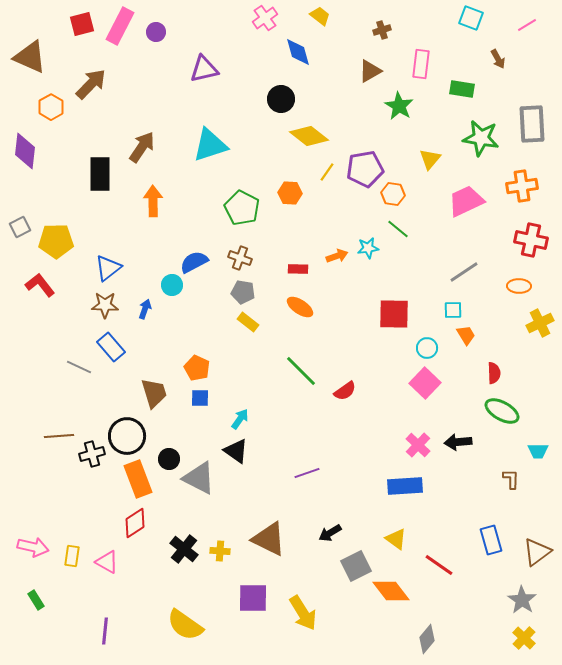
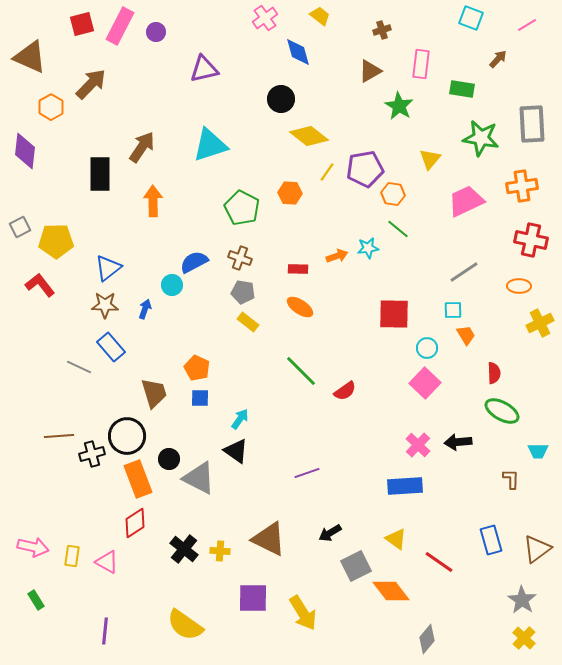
brown arrow at (498, 59): rotated 108 degrees counterclockwise
brown triangle at (537, 552): moved 3 px up
red line at (439, 565): moved 3 px up
